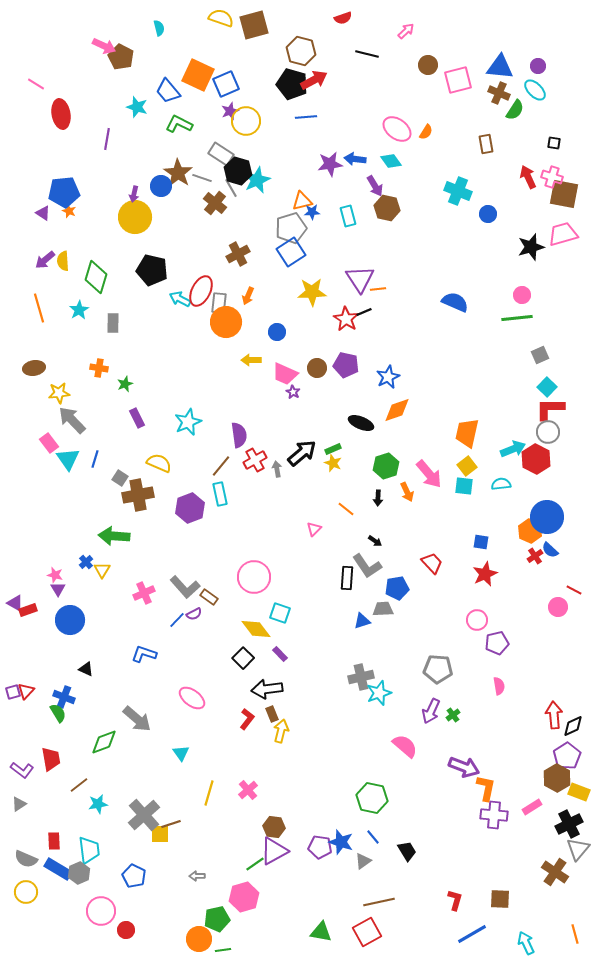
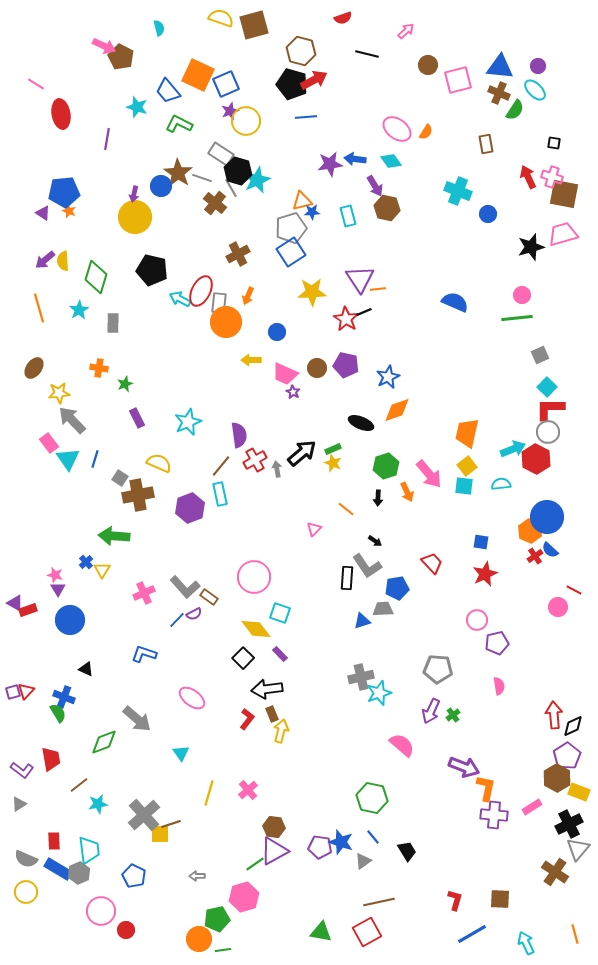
brown ellipse at (34, 368): rotated 45 degrees counterclockwise
pink semicircle at (405, 746): moved 3 px left, 1 px up
